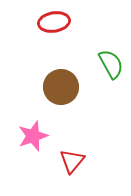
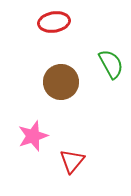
brown circle: moved 5 px up
